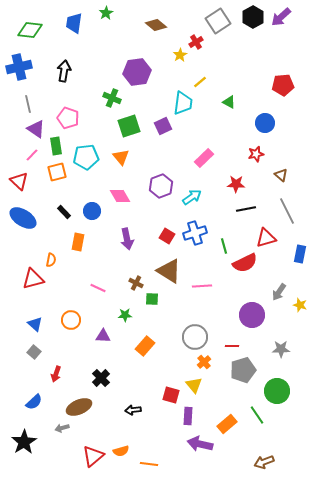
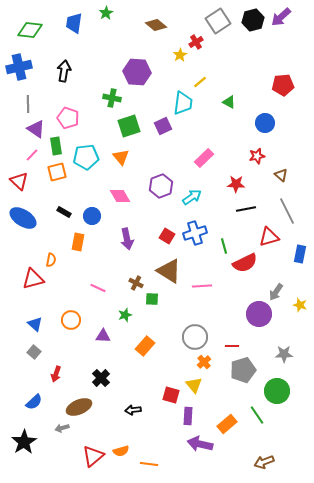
black hexagon at (253, 17): moved 3 px down; rotated 15 degrees clockwise
purple hexagon at (137, 72): rotated 12 degrees clockwise
green cross at (112, 98): rotated 12 degrees counterclockwise
gray line at (28, 104): rotated 12 degrees clockwise
red star at (256, 154): moved 1 px right, 2 px down
blue circle at (92, 211): moved 5 px down
black rectangle at (64, 212): rotated 16 degrees counterclockwise
red triangle at (266, 238): moved 3 px right, 1 px up
gray arrow at (279, 292): moved 3 px left
green star at (125, 315): rotated 16 degrees counterclockwise
purple circle at (252, 315): moved 7 px right, 1 px up
gray star at (281, 349): moved 3 px right, 5 px down
